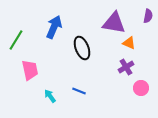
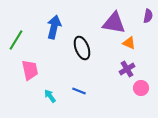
blue arrow: rotated 10 degrees counterclockwise
purple cross: moved 1 px right, 2 px down
